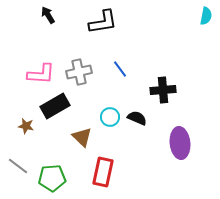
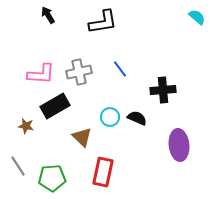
cyan semicircle: moved 9 px left, 1 px down; rotated 60 degrees counterclockwise
purple ellipse: moved 1 px left, 2 px down
gray line: rotated 20 degrees clockwise
